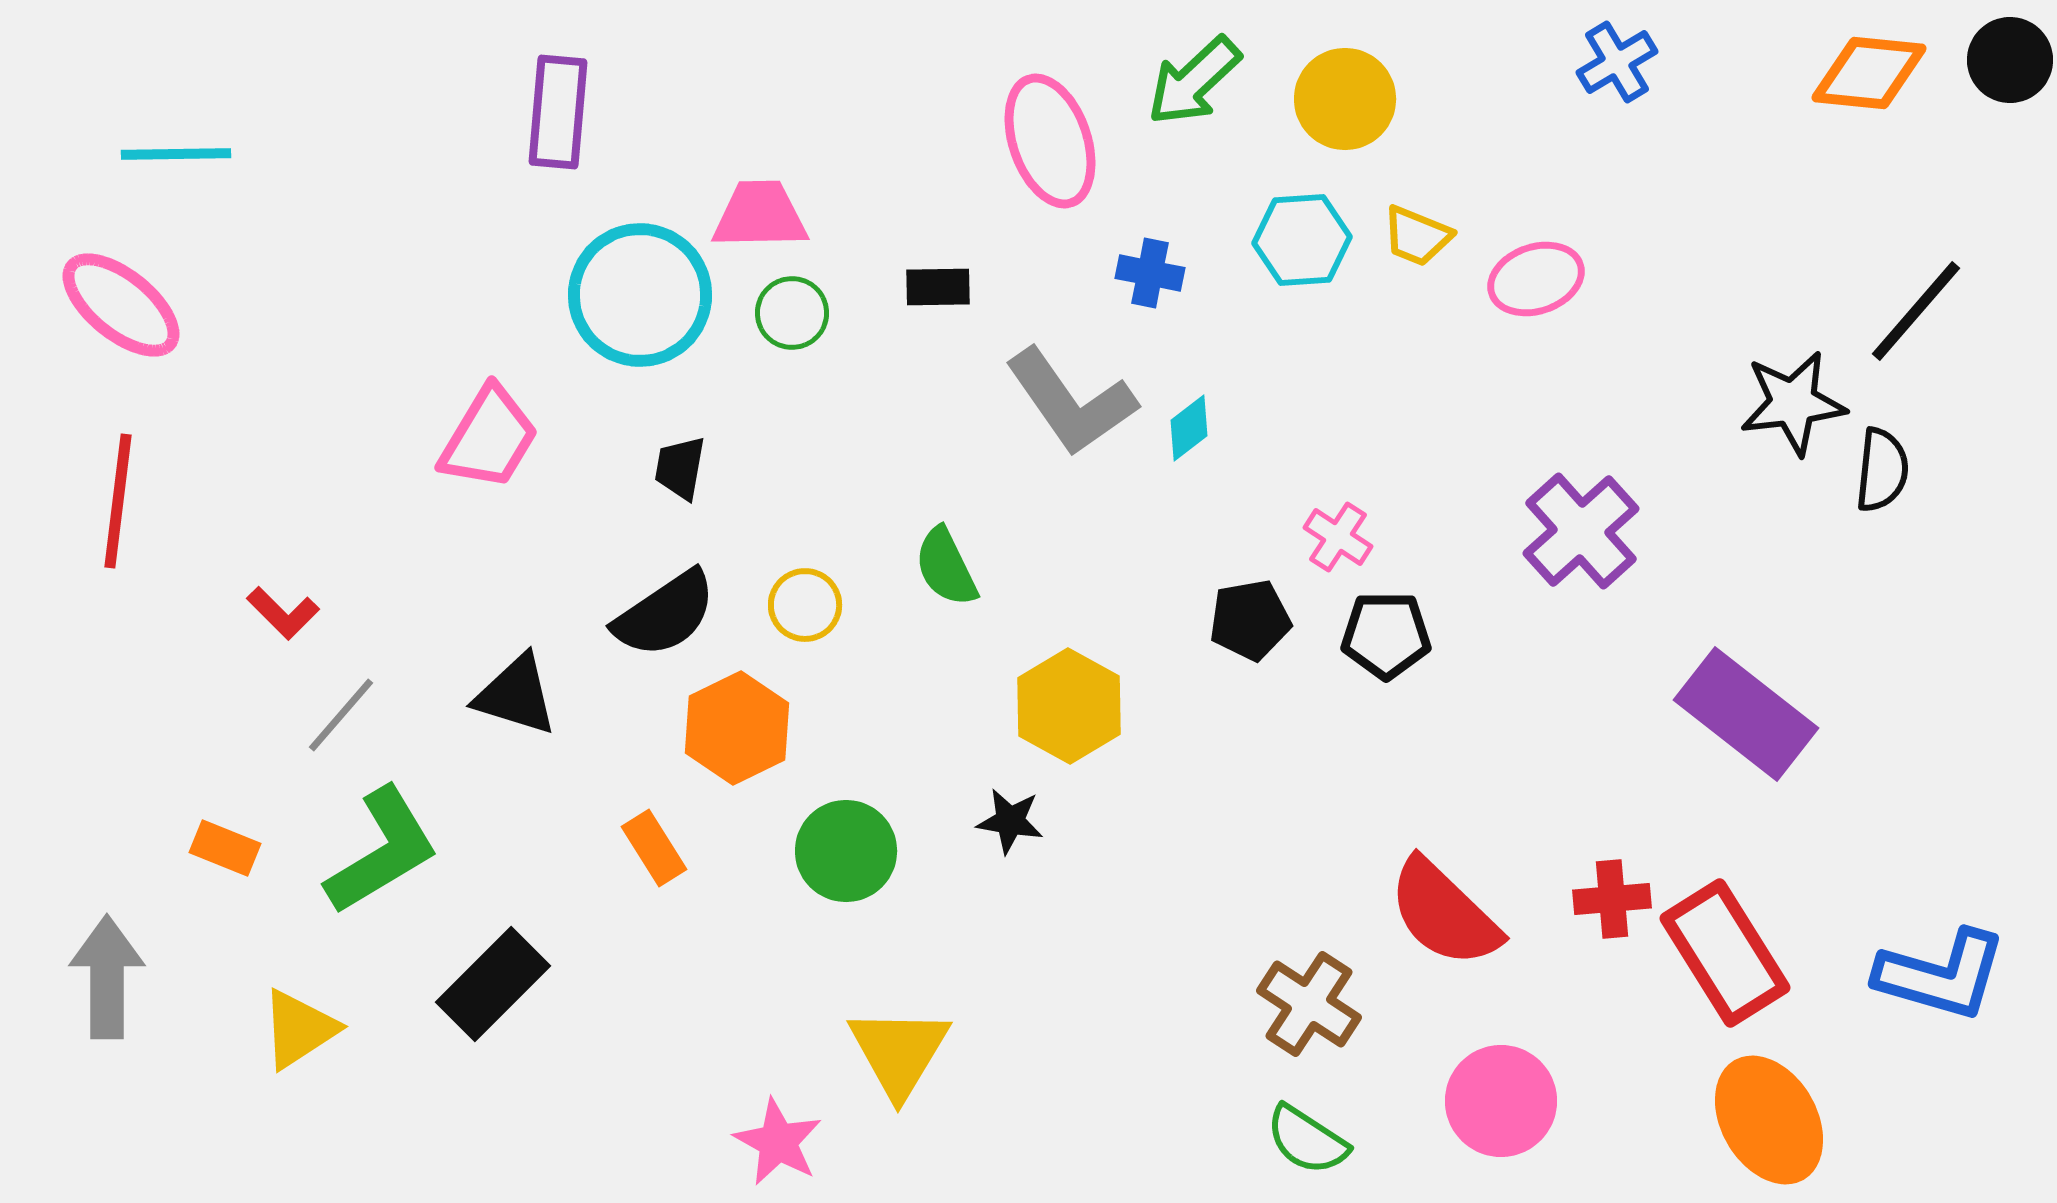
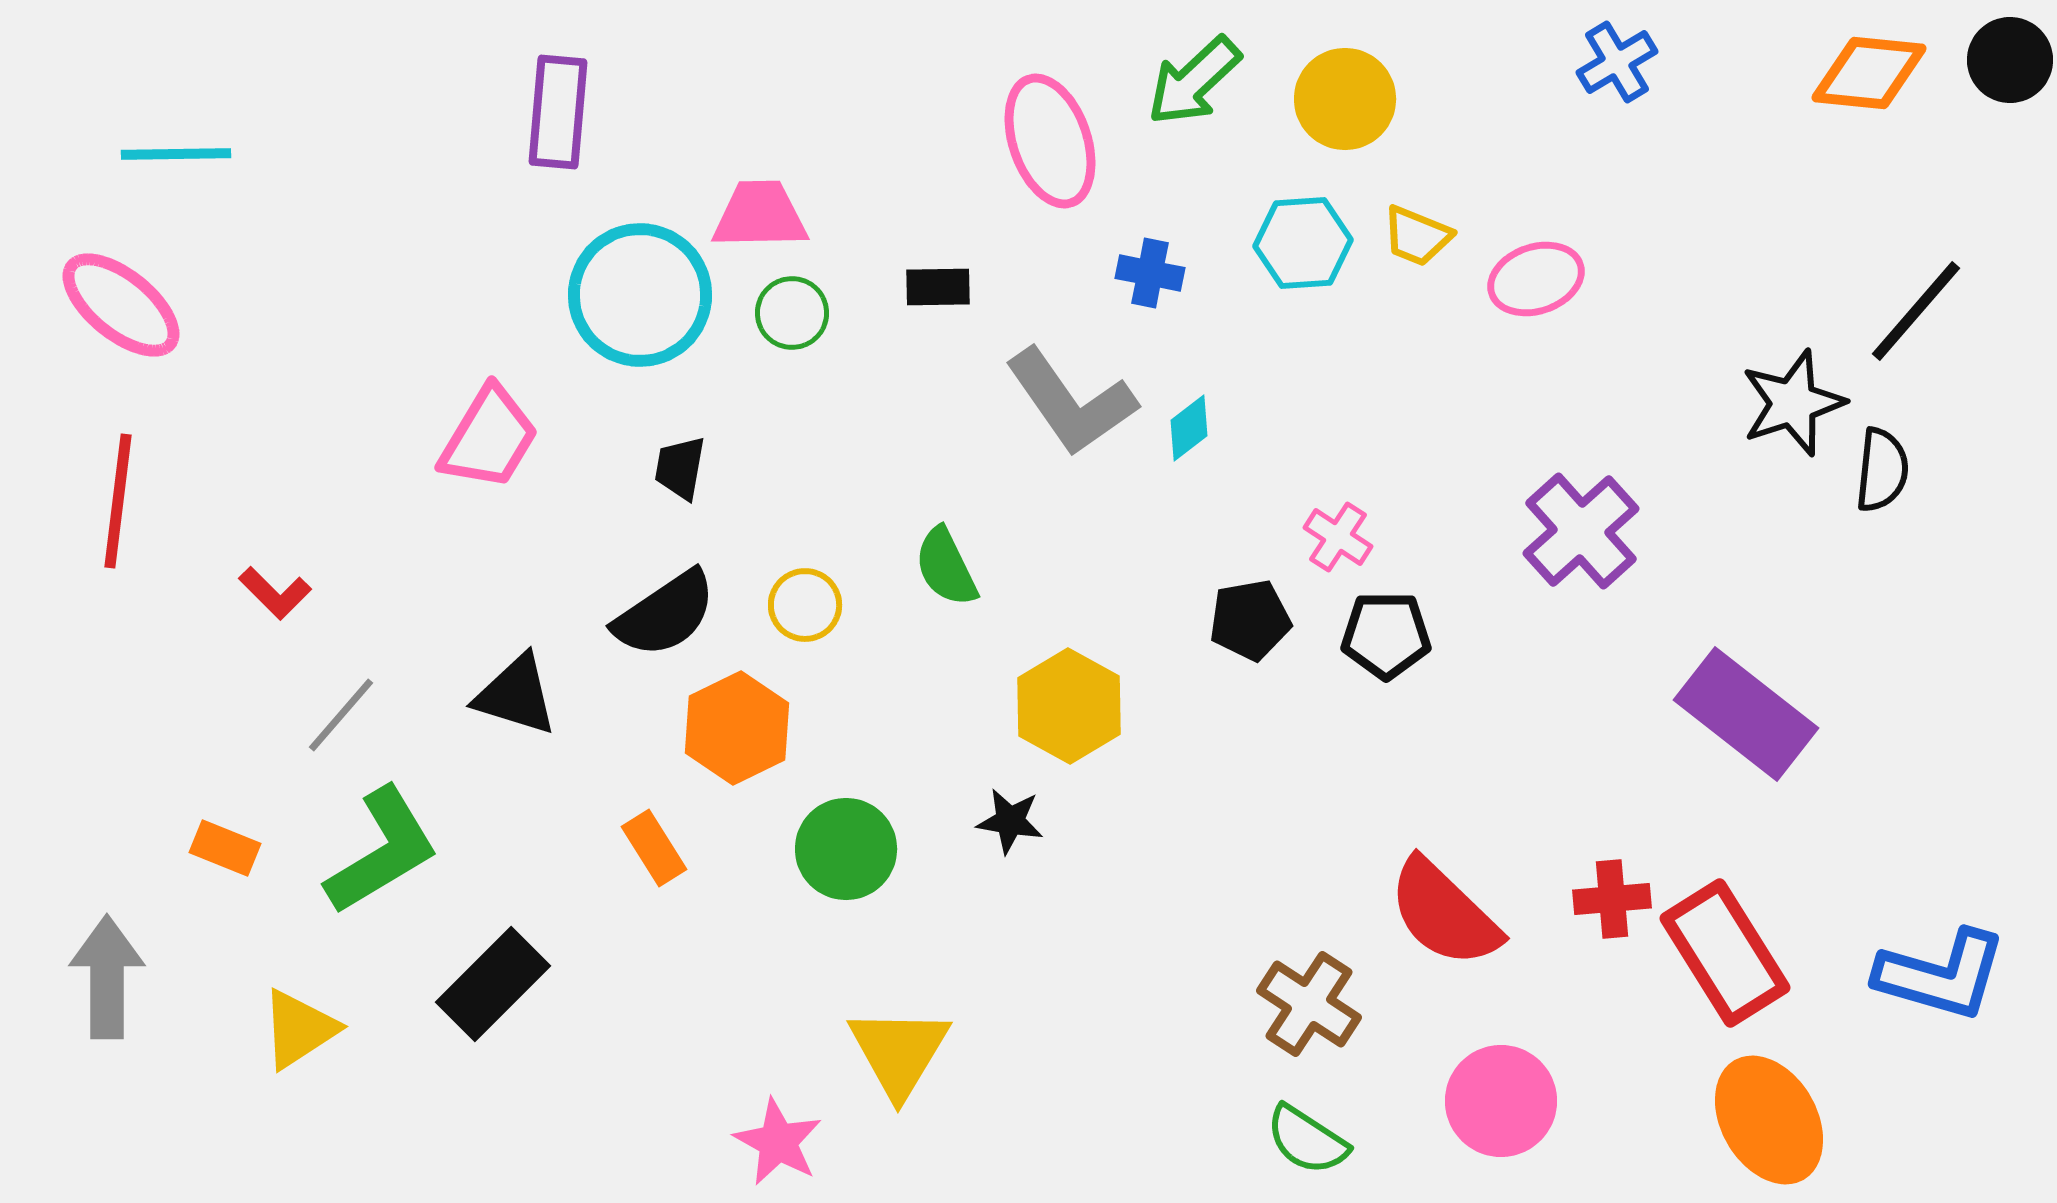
cyan hexagon at (1302, 240): moved 1 px right, 3 px down
black star at (1793, 403): rotated 11 degrees counterclockwise
red L-shape at (283, 613): moved 8 px left, 20 px up
green circle at (846, 851): moved 2 px up
